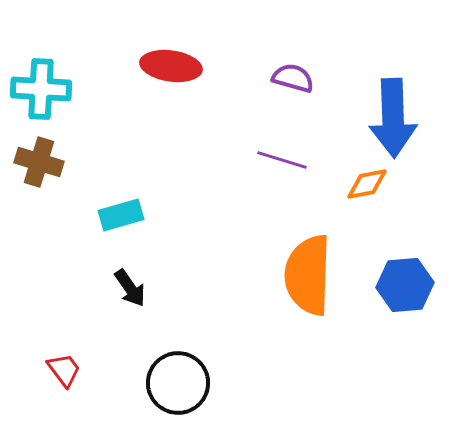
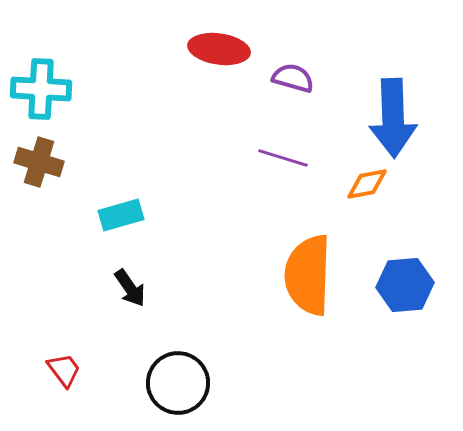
red ellipse: moved 48 px right, 17 px up
purple line: moved 1 px right, 2 px up
